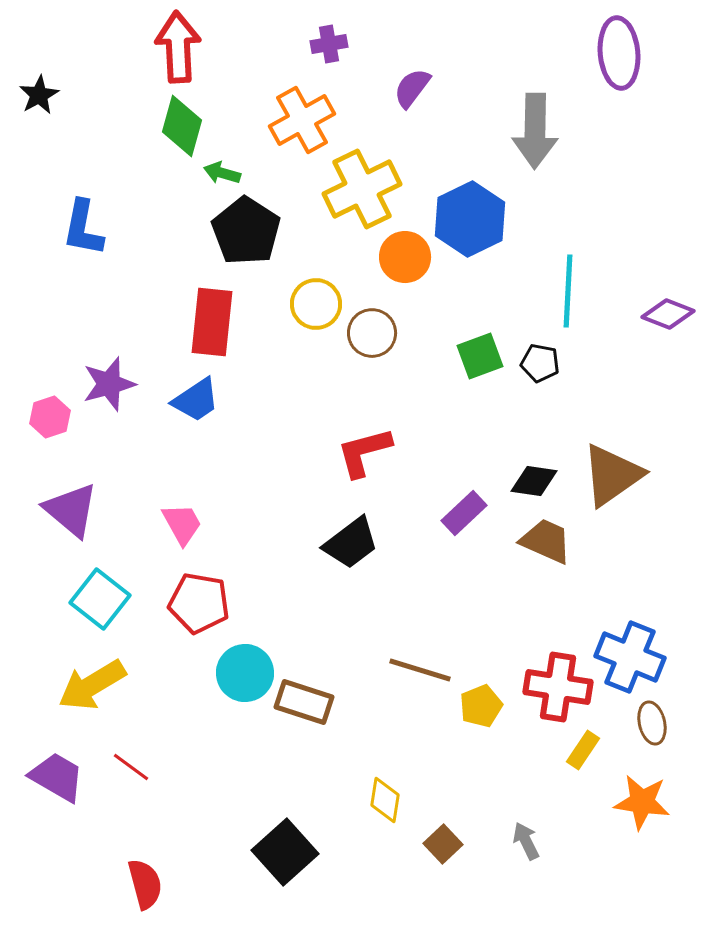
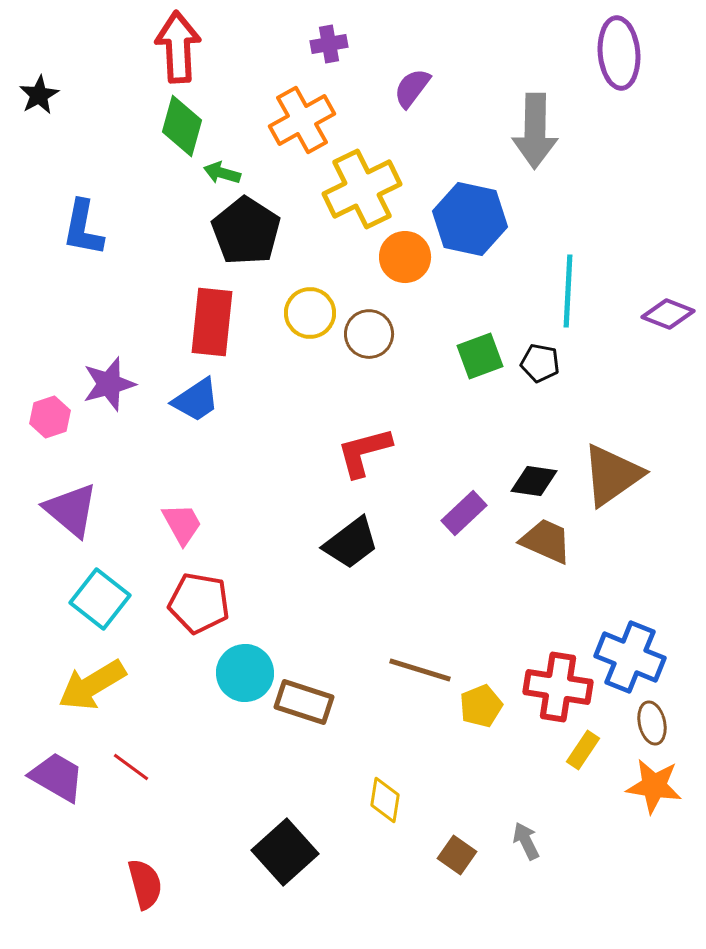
blue hexagon at (470, 219): rotated 22 degrees counterclockwise
yellow circle at (316, 304): moved 6 px left, 9 px down
brown circle at (372, 333): moved 3 px left, 1 px down
orange star at (642, 802): moved 12 px right, 16 px up
brown square at (443, 844): moved 14 px right, 11 px down; rotated 12 degrees counterclockwise
